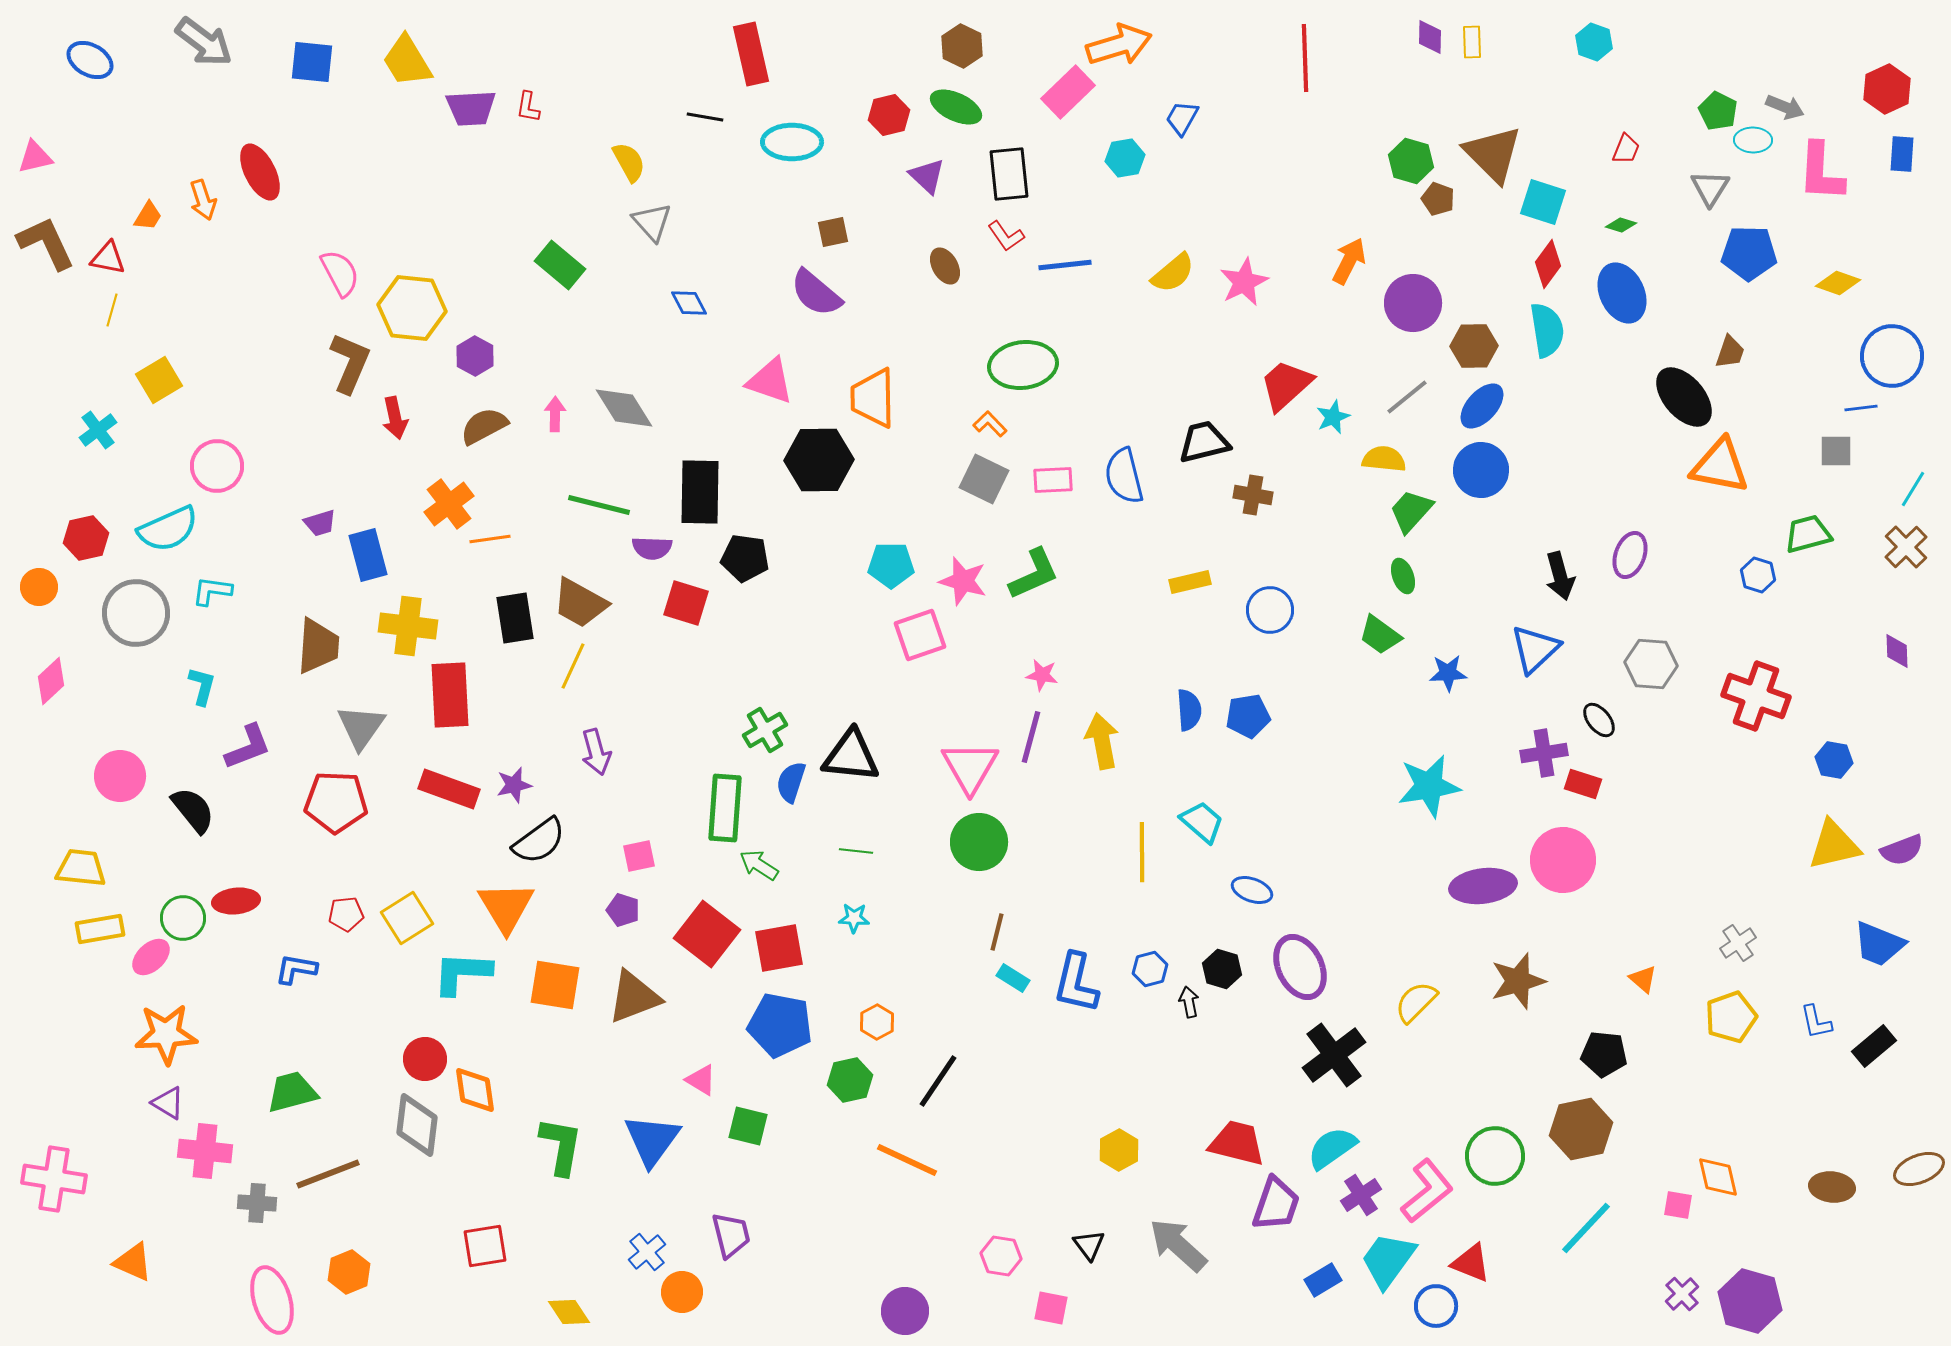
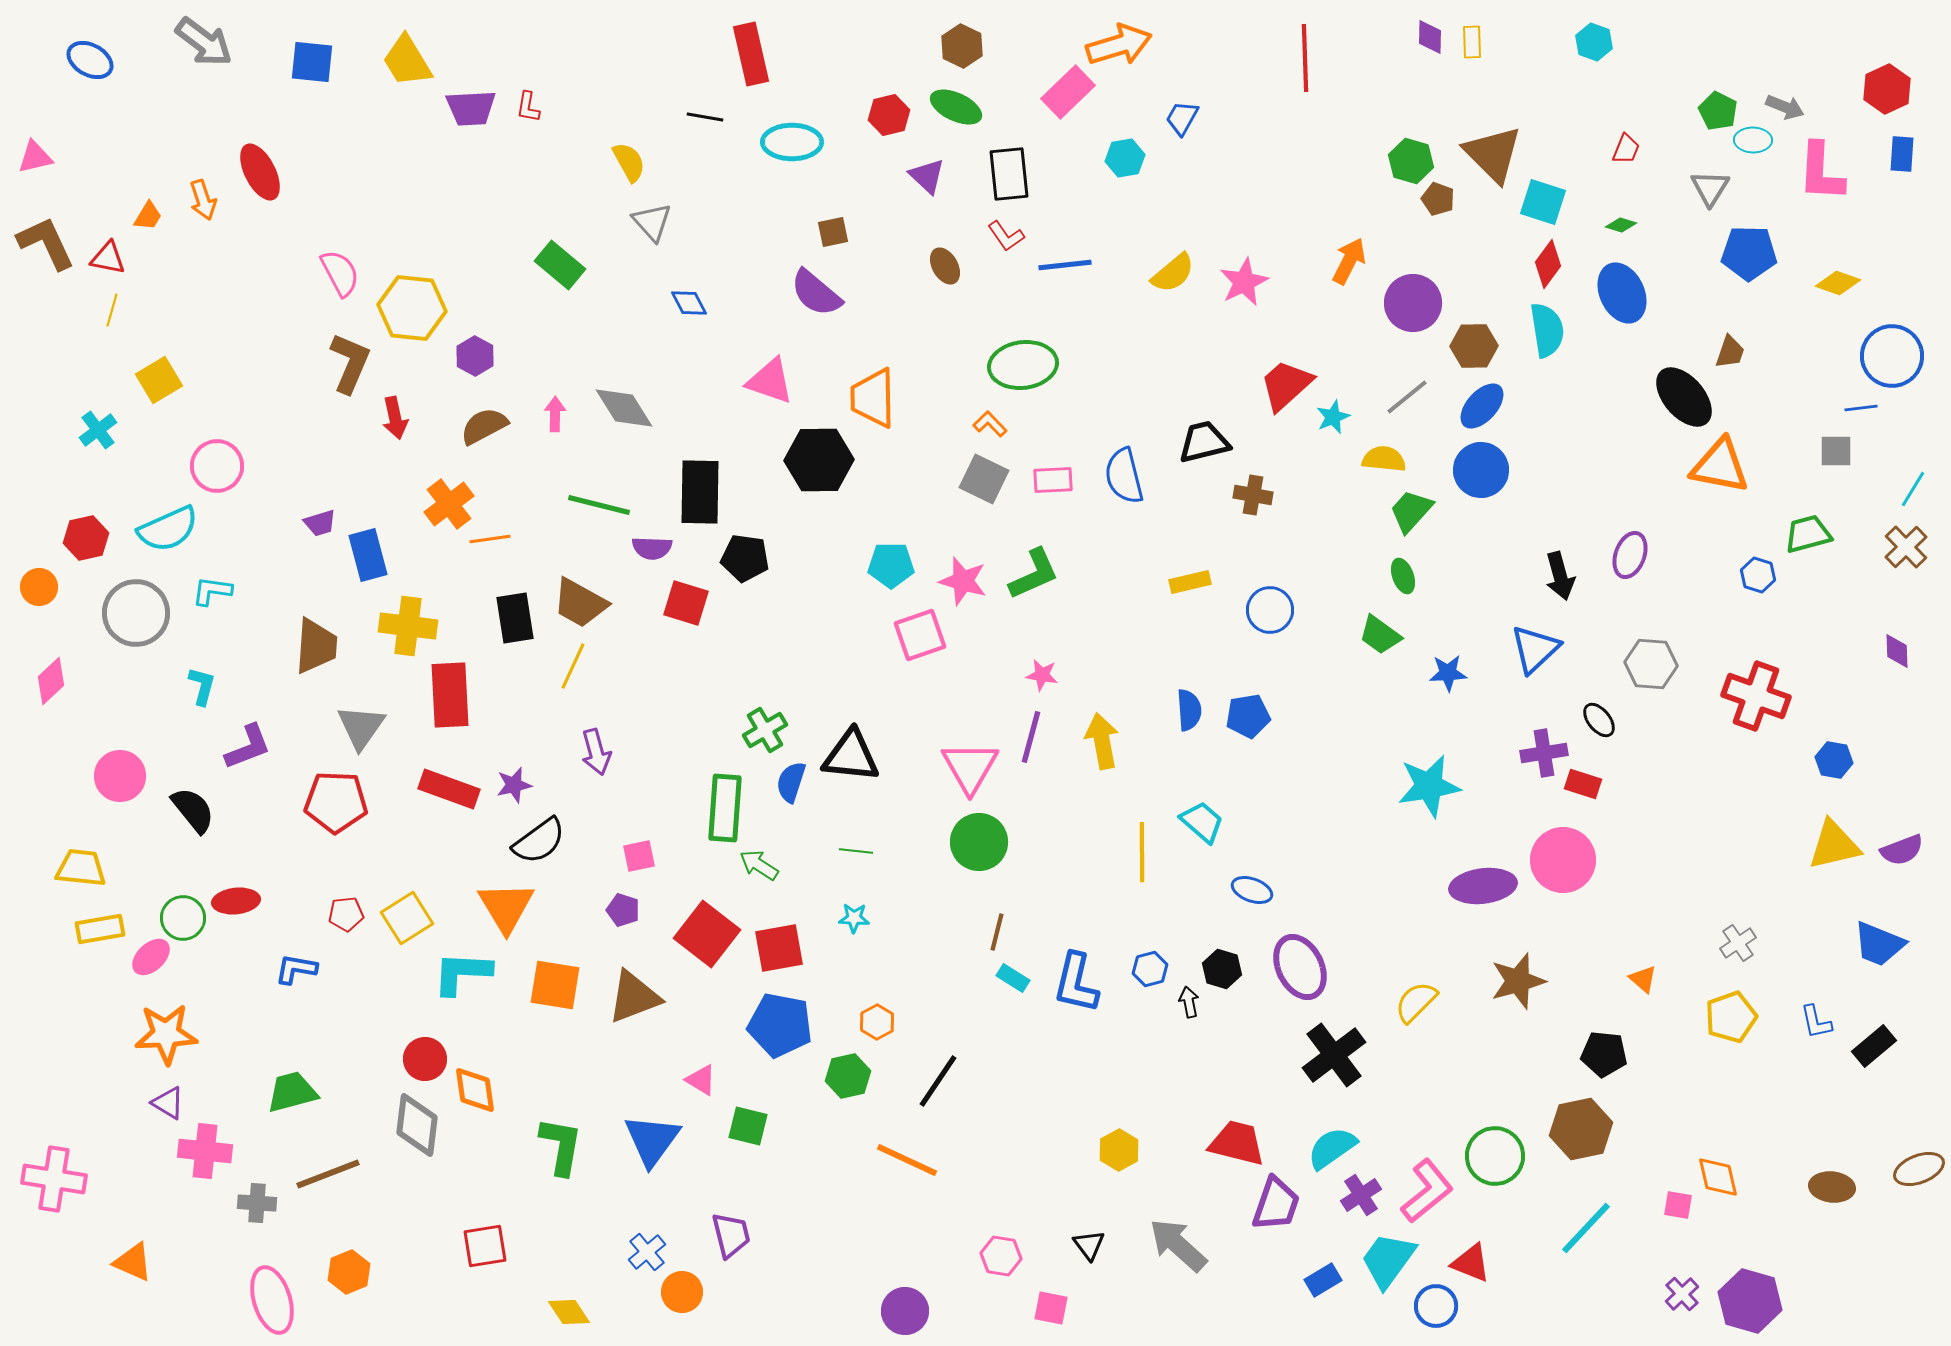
brown trapezoid at (318, 646): moved 2 px left
green hexagon at (850, 1080): moved 2 px left, 4 px up
